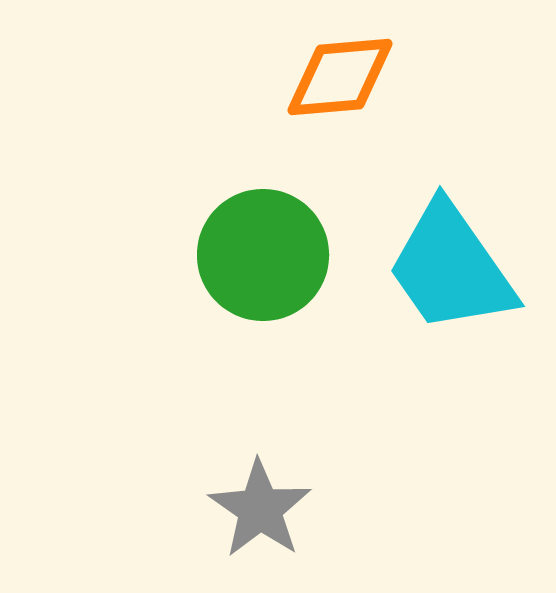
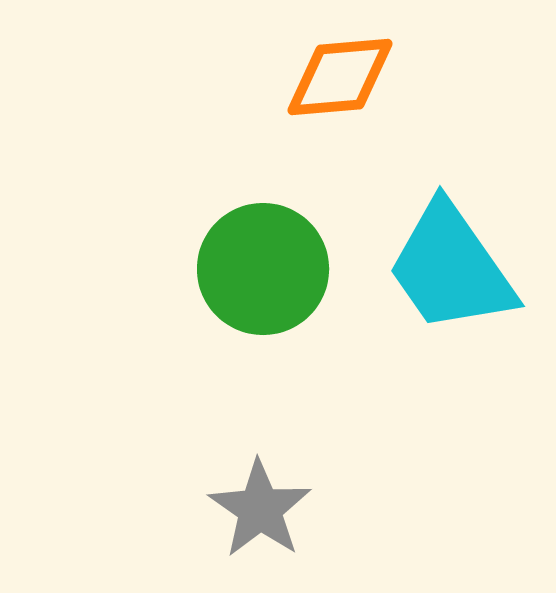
green circle: moved 14 px down
